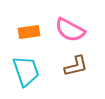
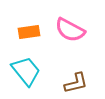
brown L-shape: moved 17 px down
cyan trapezoid: rotated 20 degrees counterclockwise
